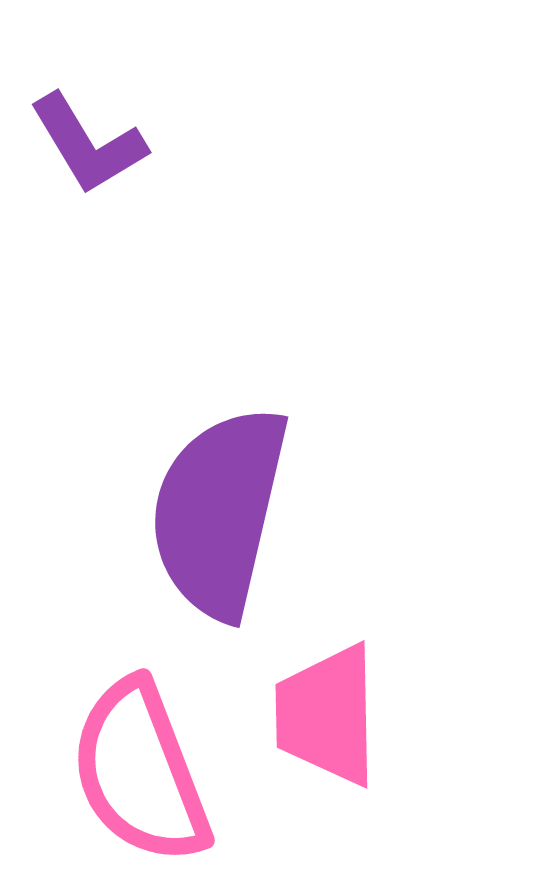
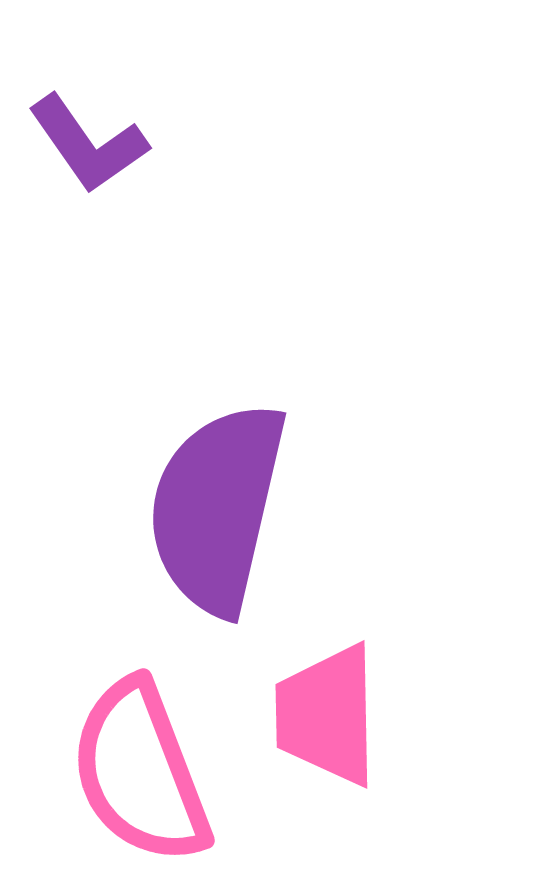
purple L-shape: rotated 4 degrees counterclockwise
purple semicircle: moved 2 px left, 4 px up
